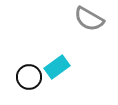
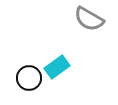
black circle: moved 1 px down
